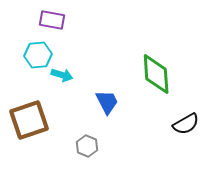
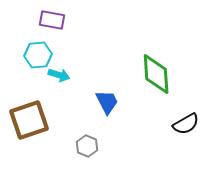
cyan arrow: moved 3 px left
